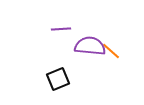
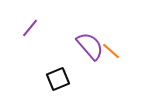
purple line: moved 31 px left, 1 px up; rotated 48 degrees counterclockwise
purple semicircle: rotated 44 degrees clockwise
